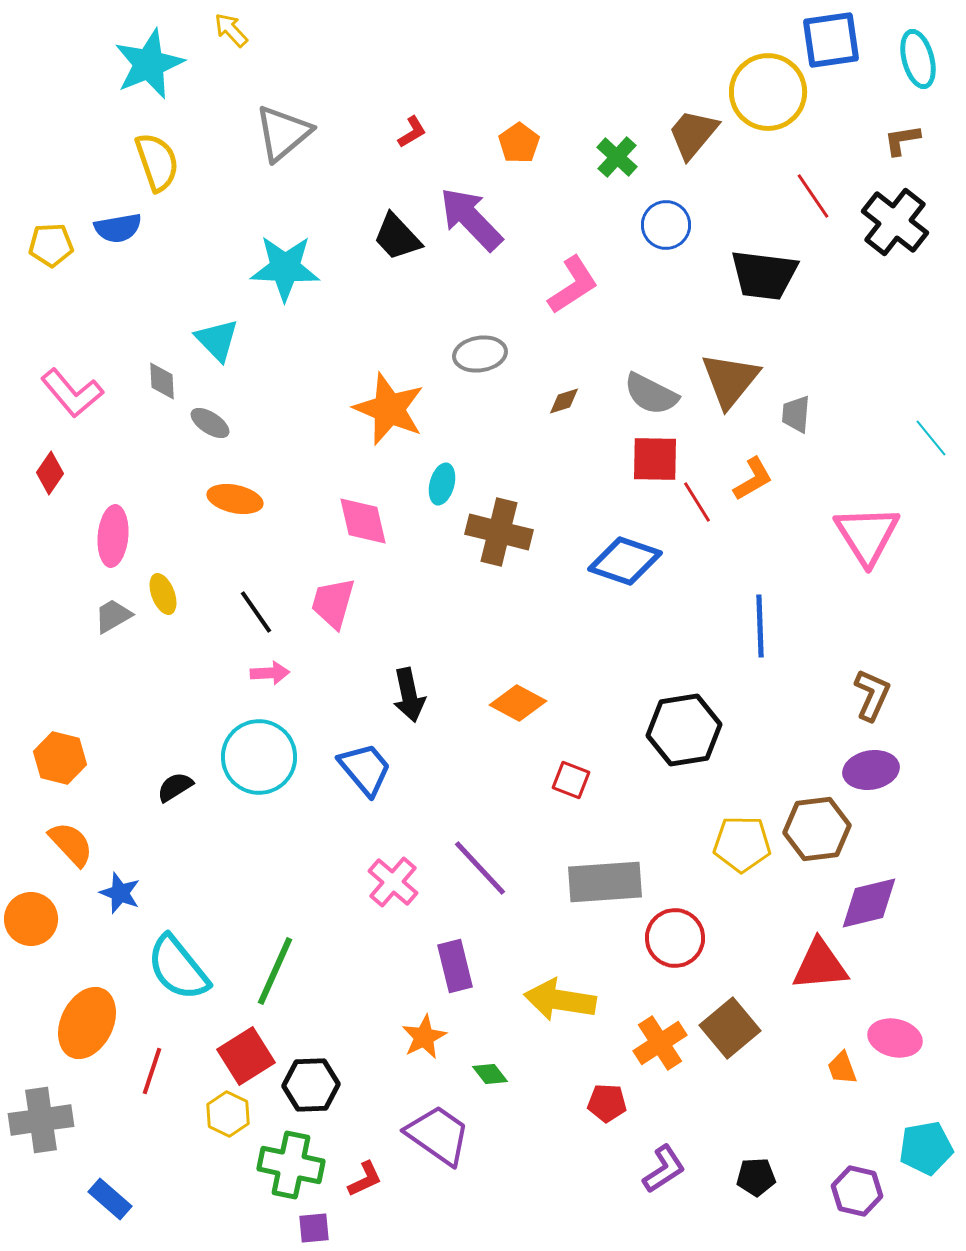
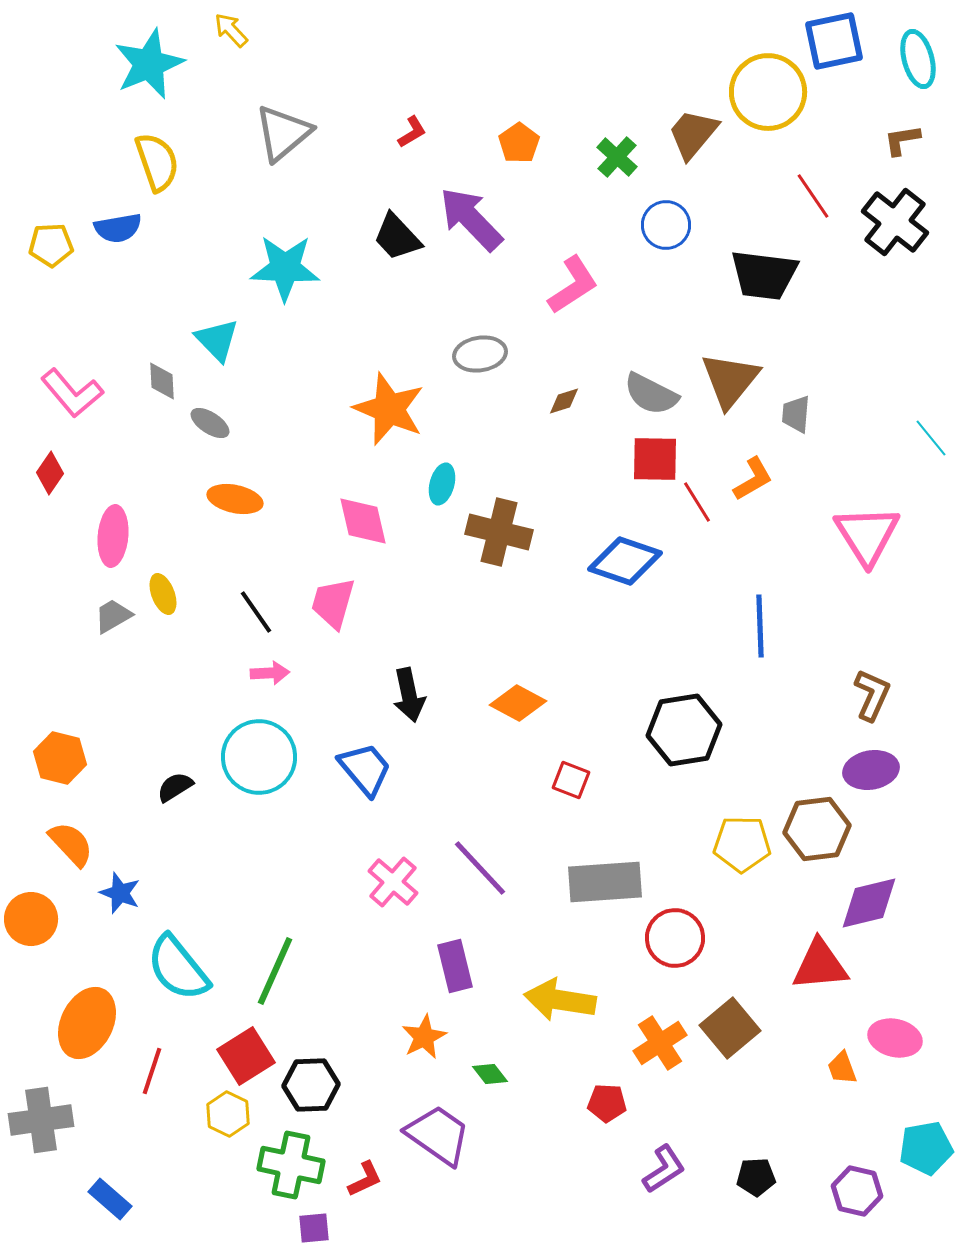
blue square at (831, 40): moved 3 px right, 1 px down; rotated 4 degrees counterclockwise
